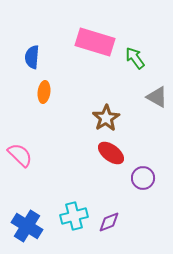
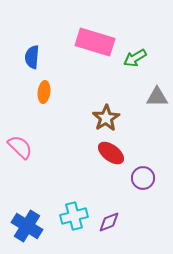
green arrow: rotated 85 degrees counterclockwise
gray triangle: rotated 30 degrees counterclockwise
pink semicircle: moved 8 px up
